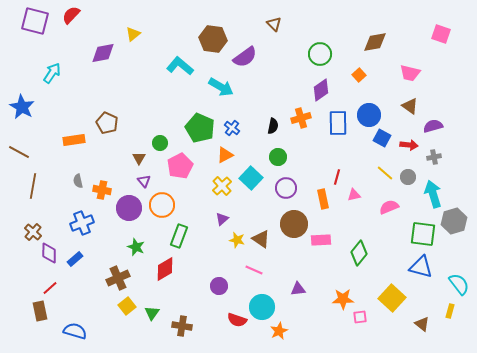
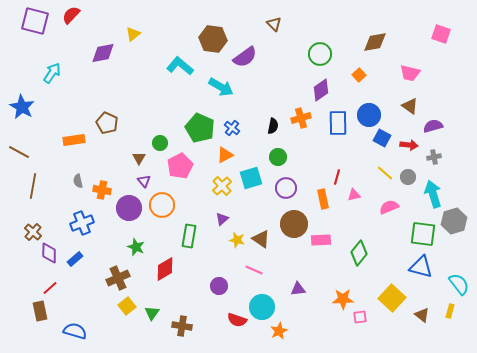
cyan square at (251, 178): rotated 30 degrees clockwise
green rectangle at (179, 236): moved 10 px right; rotated 10 degrees counterclockwise
brown triangle at (422, 324): moved 9 px up
